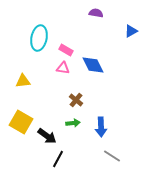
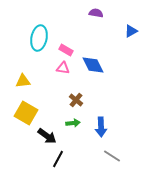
yellow square: moved 5 px right, 9 px up
